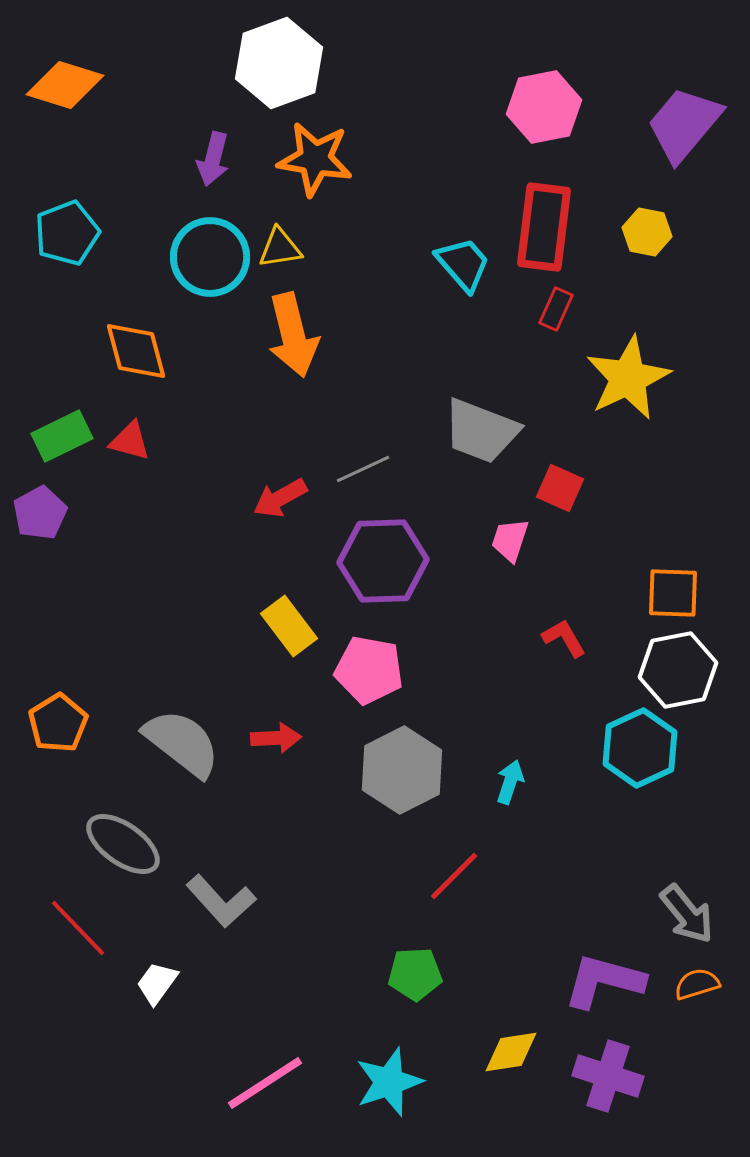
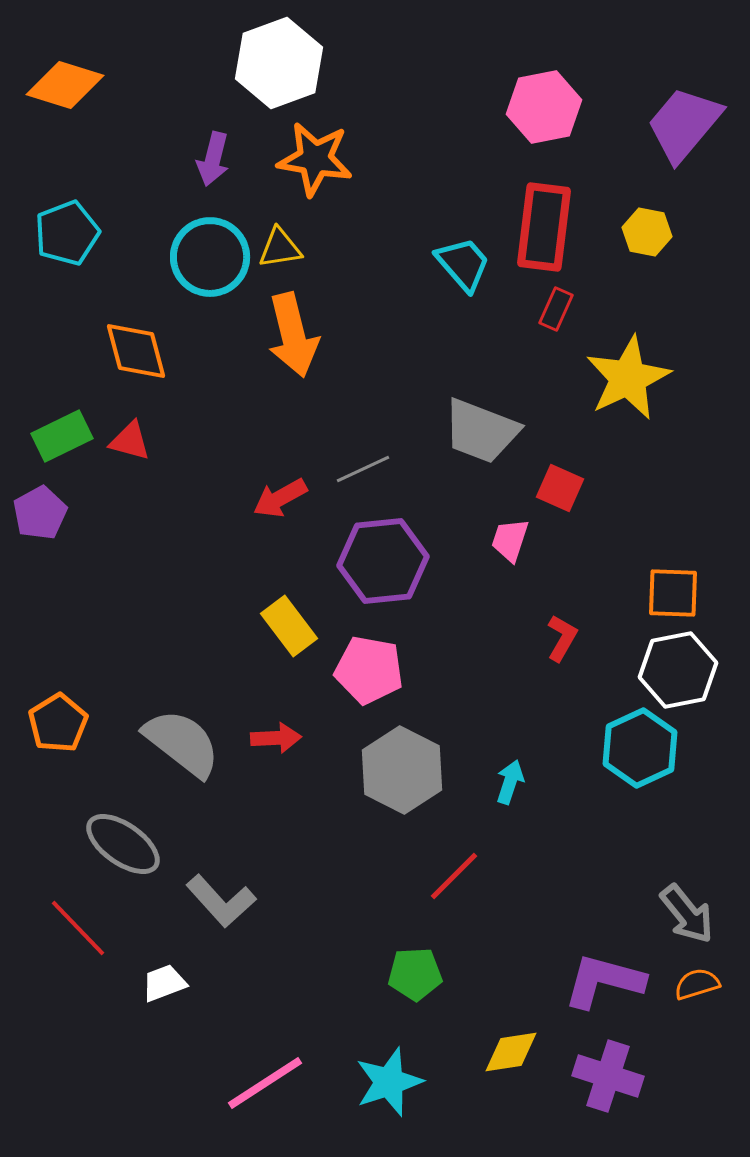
purple hexagon at (383, 561): rotated 4 degrees counterclockwise
red L-shape at (564, 638): moved 2 px left; rotated 60 degrees clockwise
gray hexagon at (402, 770): rotated 6 degrees counterclockwise
white trapezoid at (157, 983): moved 7 px right; rotated 33 degrees clockwise
